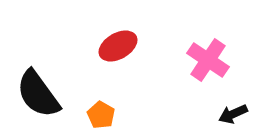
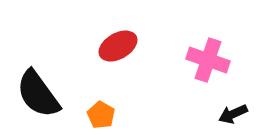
pink cross: rotated 15 degrees counterclockwise
